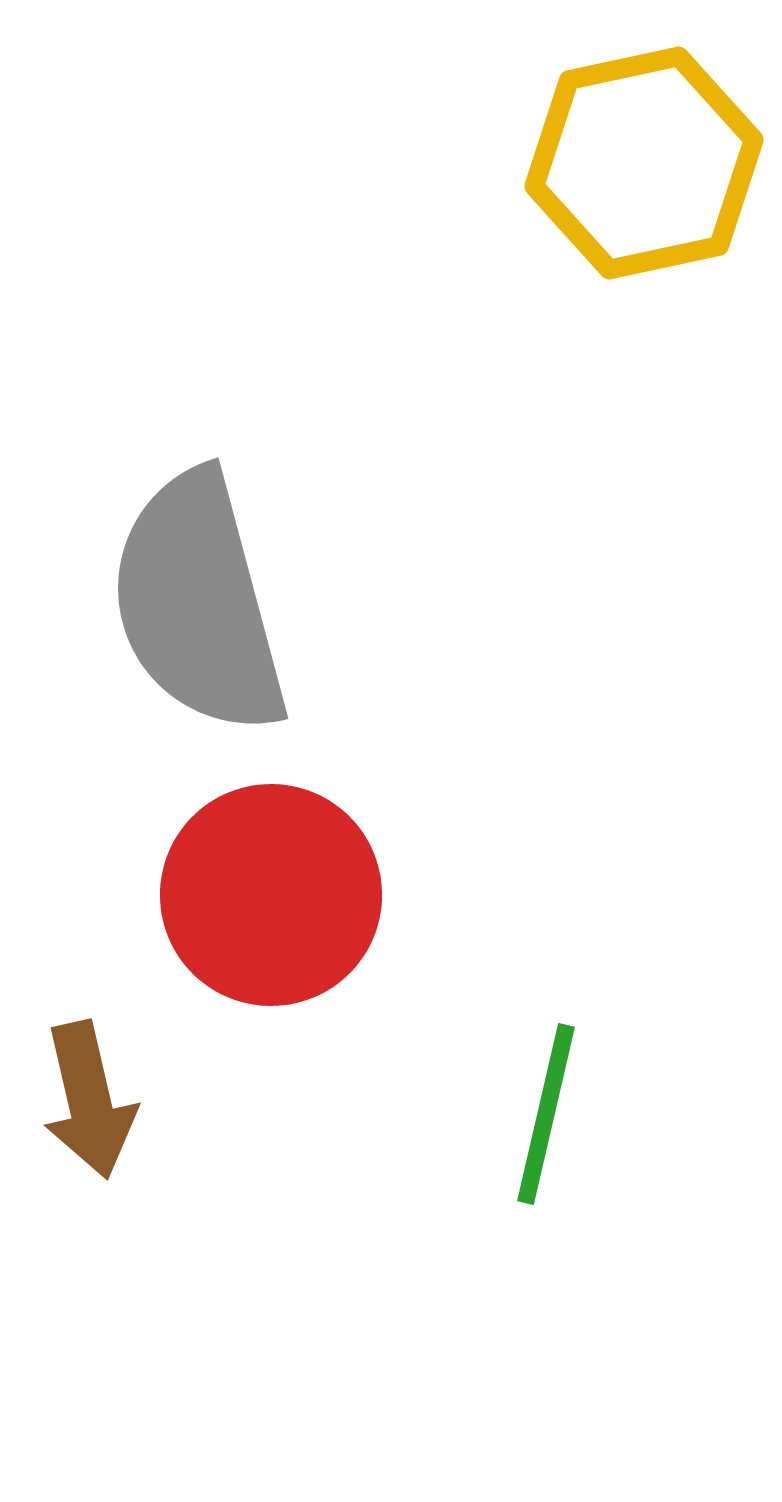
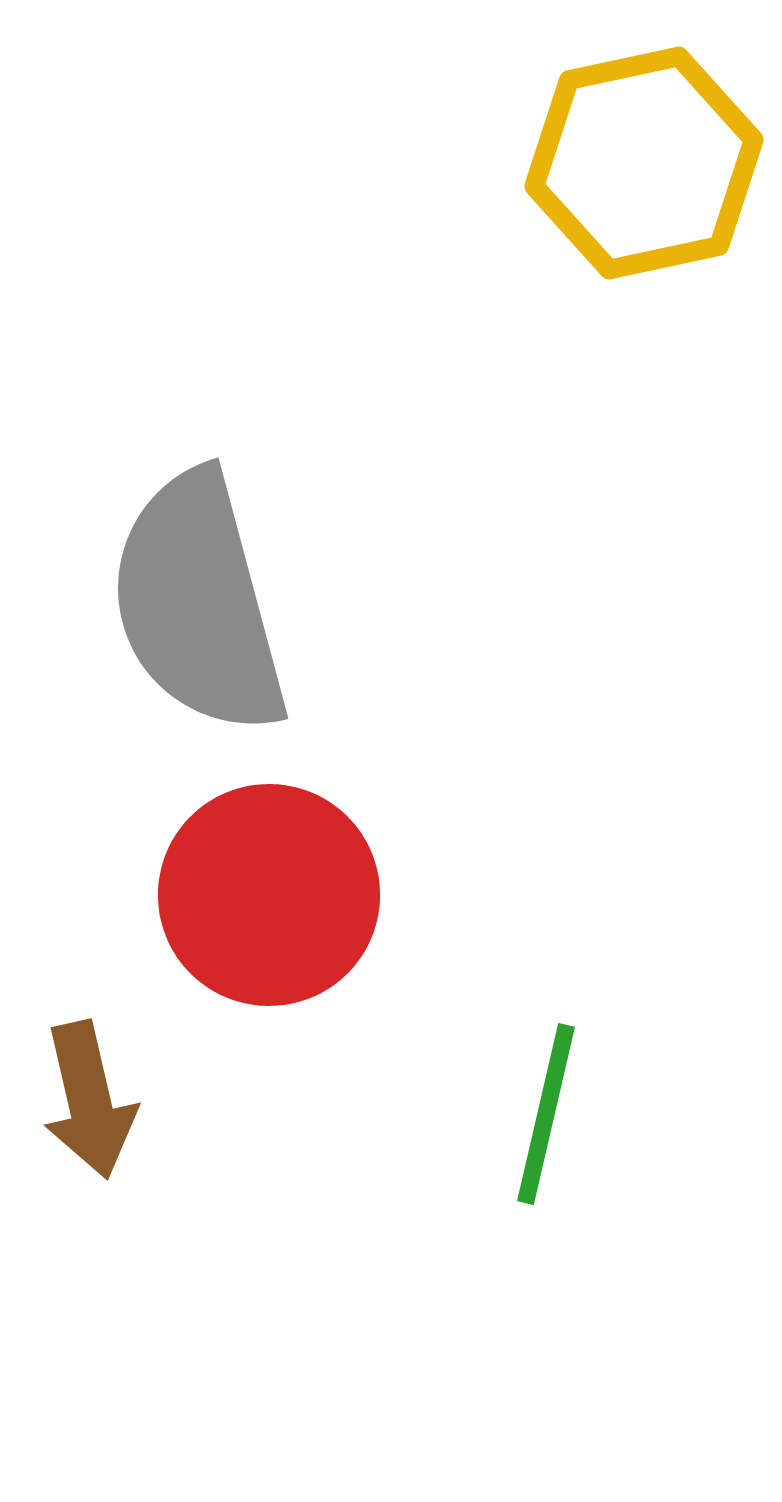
red circle: moved 2 px left
